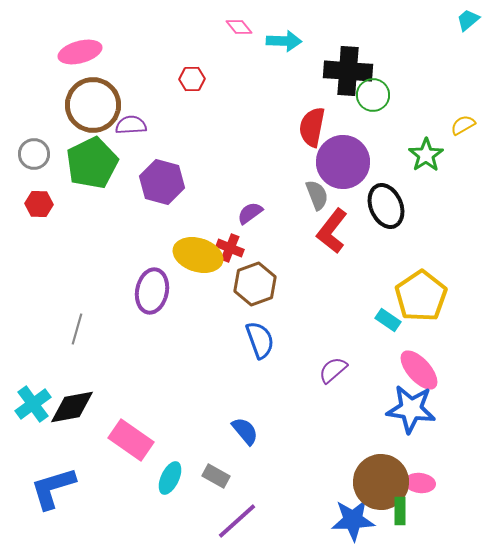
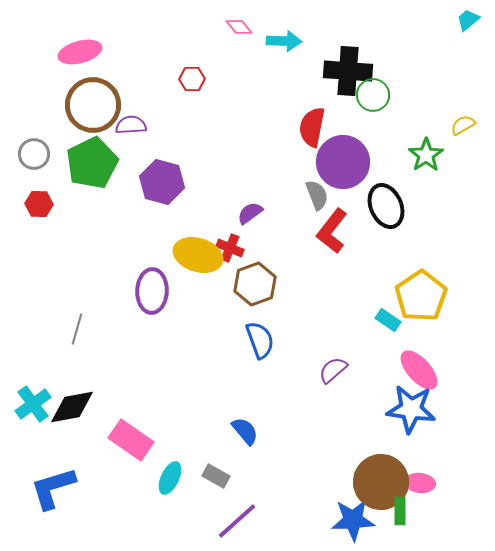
purple ellipse at (152, 291): rotated 9 degrees counterclockwise
